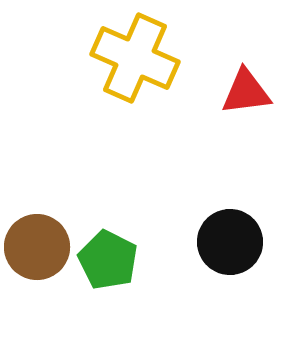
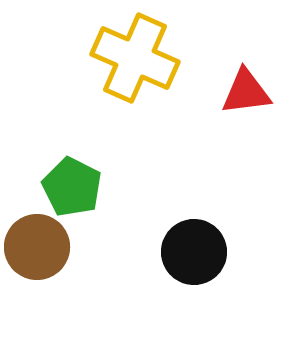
black circle: moved 36 px left, 10 px down
green pentagon: moved 36 px left, 73 px up
